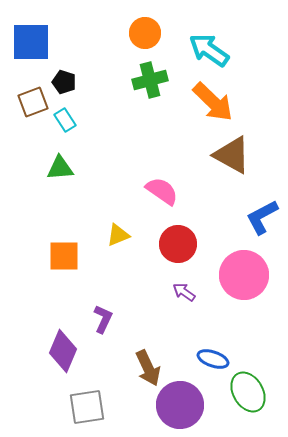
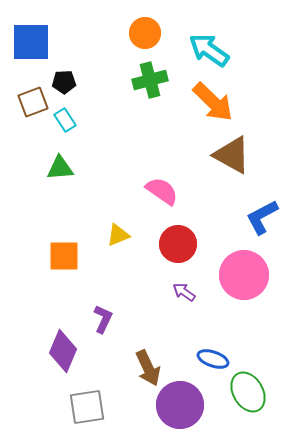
black pentagon: rotated 20 degrees counterclockwise
